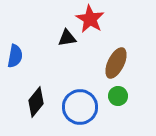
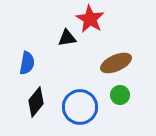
blue semicircle: moved 12 px right, 7 px down
brown ellipse: rotated 40 degrees clockwise
green circle: moved 2 px right, 1 px up
